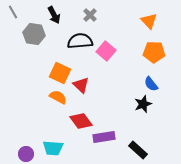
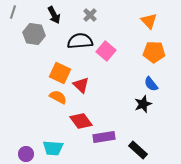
gray line: rotated 48 degrees clockwise
